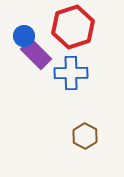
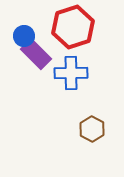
brown hexagon: moved 7 px right, 7 px up
